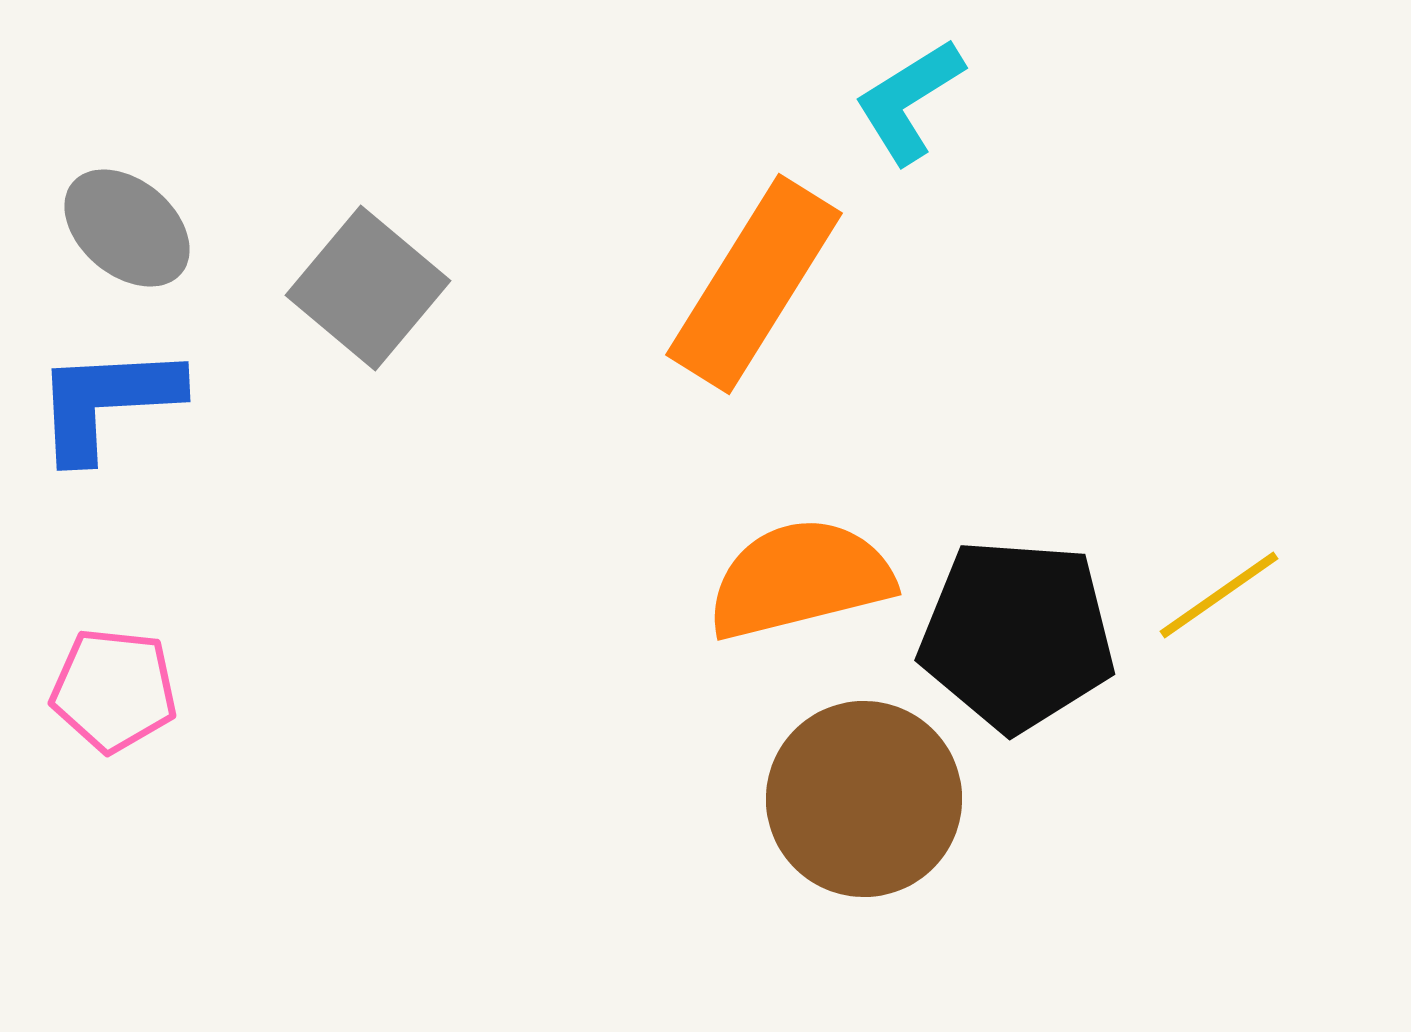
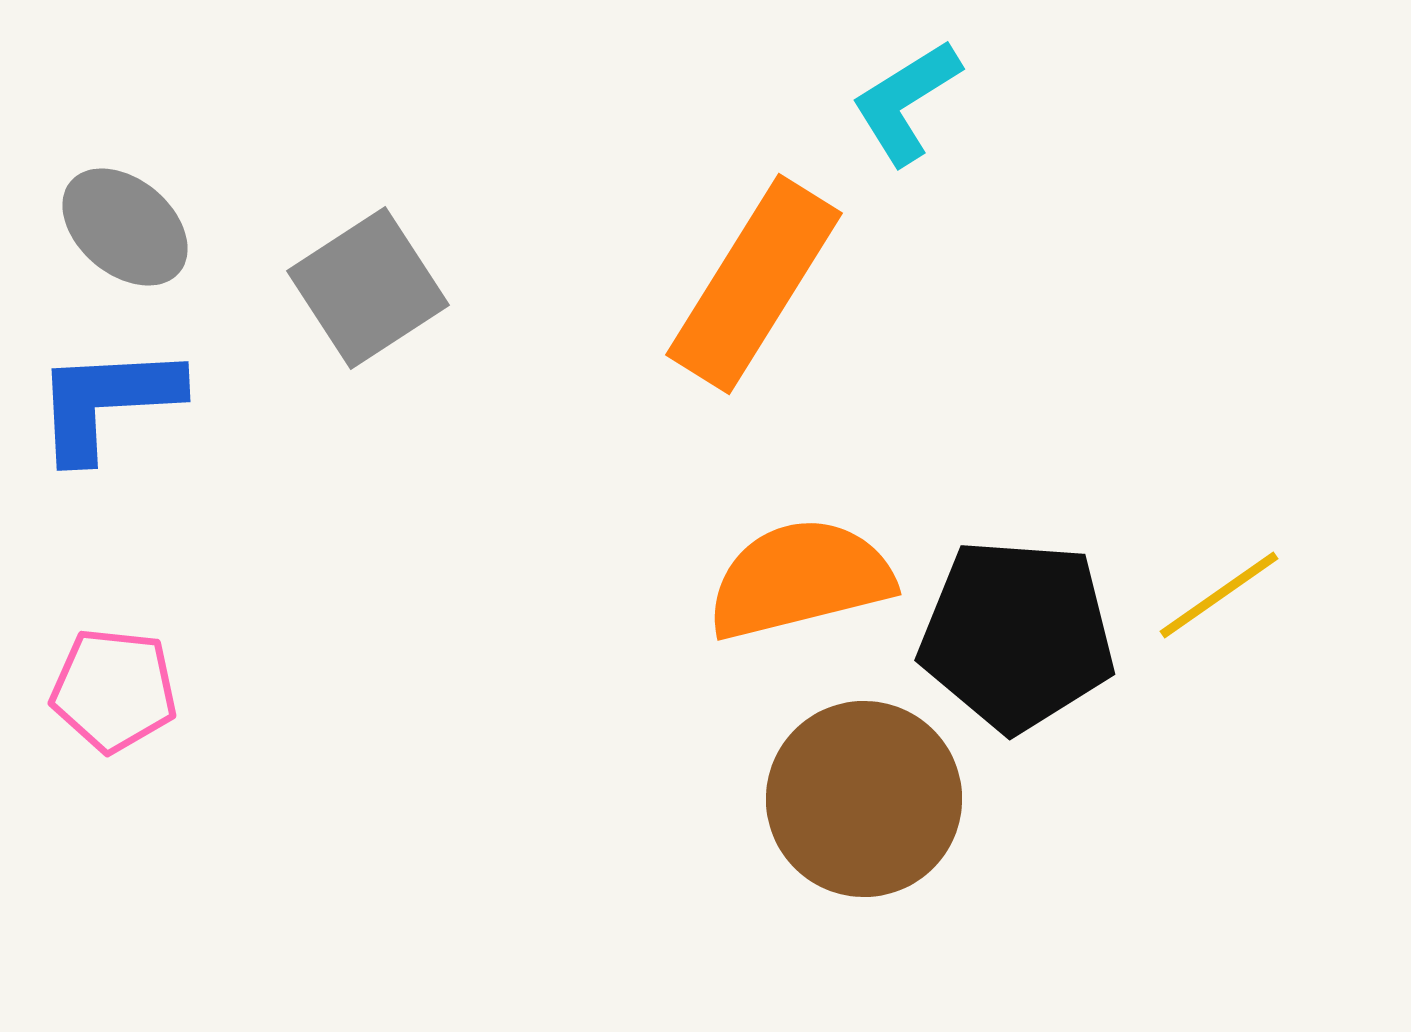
cyan L-shape: moved 3 px left, 1 px down
gray ellipse: moved 2 px left, 1 px up
gray square: rotated 17 degrees clockwise
